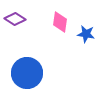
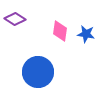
pink diamond: moved 9 px down
blue circle: moved 11 px right, 1 px up
